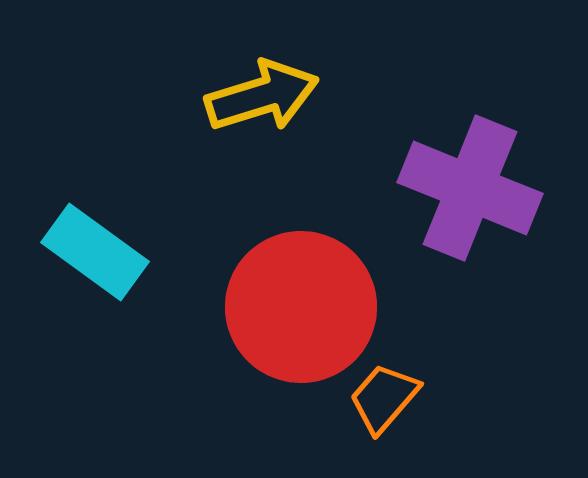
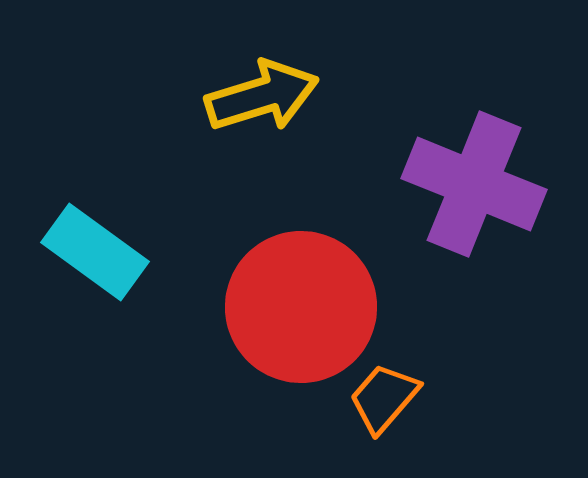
purple cross: moved 4 px right, 4 px up
